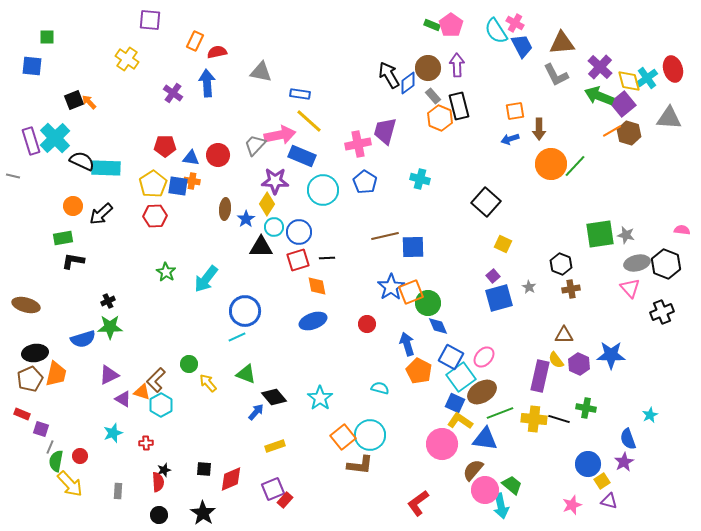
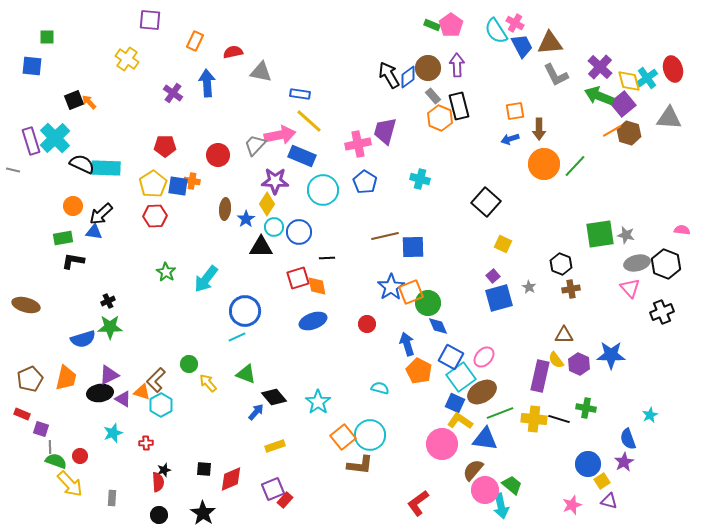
brown triangle at (562, 43): moved 12 px left
red semicircle at (217, 52): moved 16 px right
blue diamond at (408, 83): moved 6 px up
blue triangle at (191, 158): moved 97 px left, 74 px down
black semicircle at (82, 161): moved 3 px down
orange circle at (551, 164): moved 7 px left
gray line at (13, 176): moved 6 px up
red square at (298, 260): moved 18 px down
black ellipse at (35, 353): moved 65 px right, 40 px down
orange trapezoid at (56, 374): moved 10 px right, 4 px down
cyan star at (320, 398): moved 2 px left, 4 px down
gray line at (50, 447): rotated 24 degrees counterclockwise
green semicircle at (56, 461): rotated 100 degrees clockwise
gray rectangle at (118, 491): moved 6 px left, 7 px down
